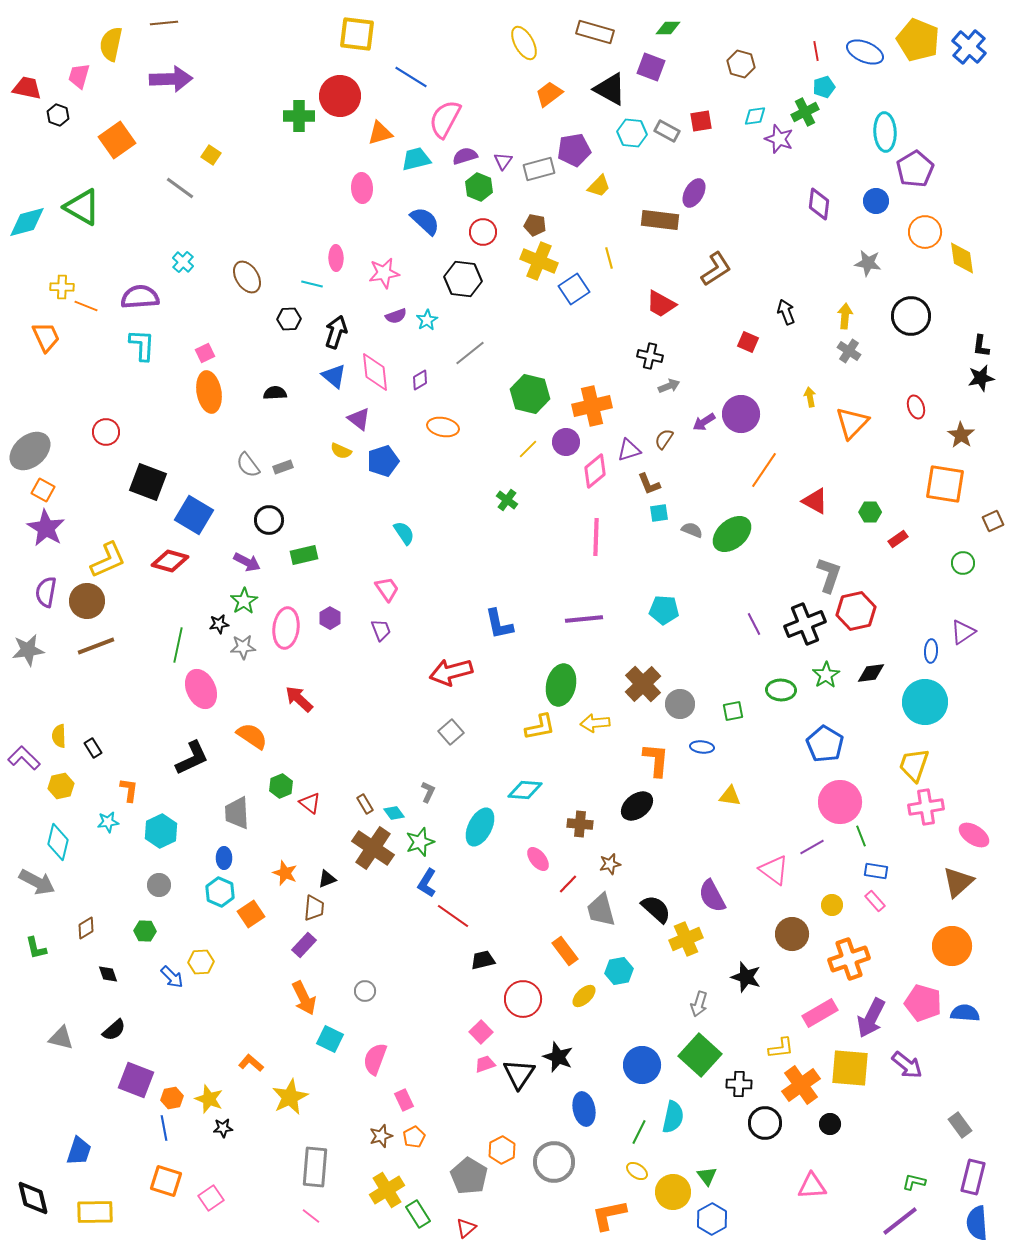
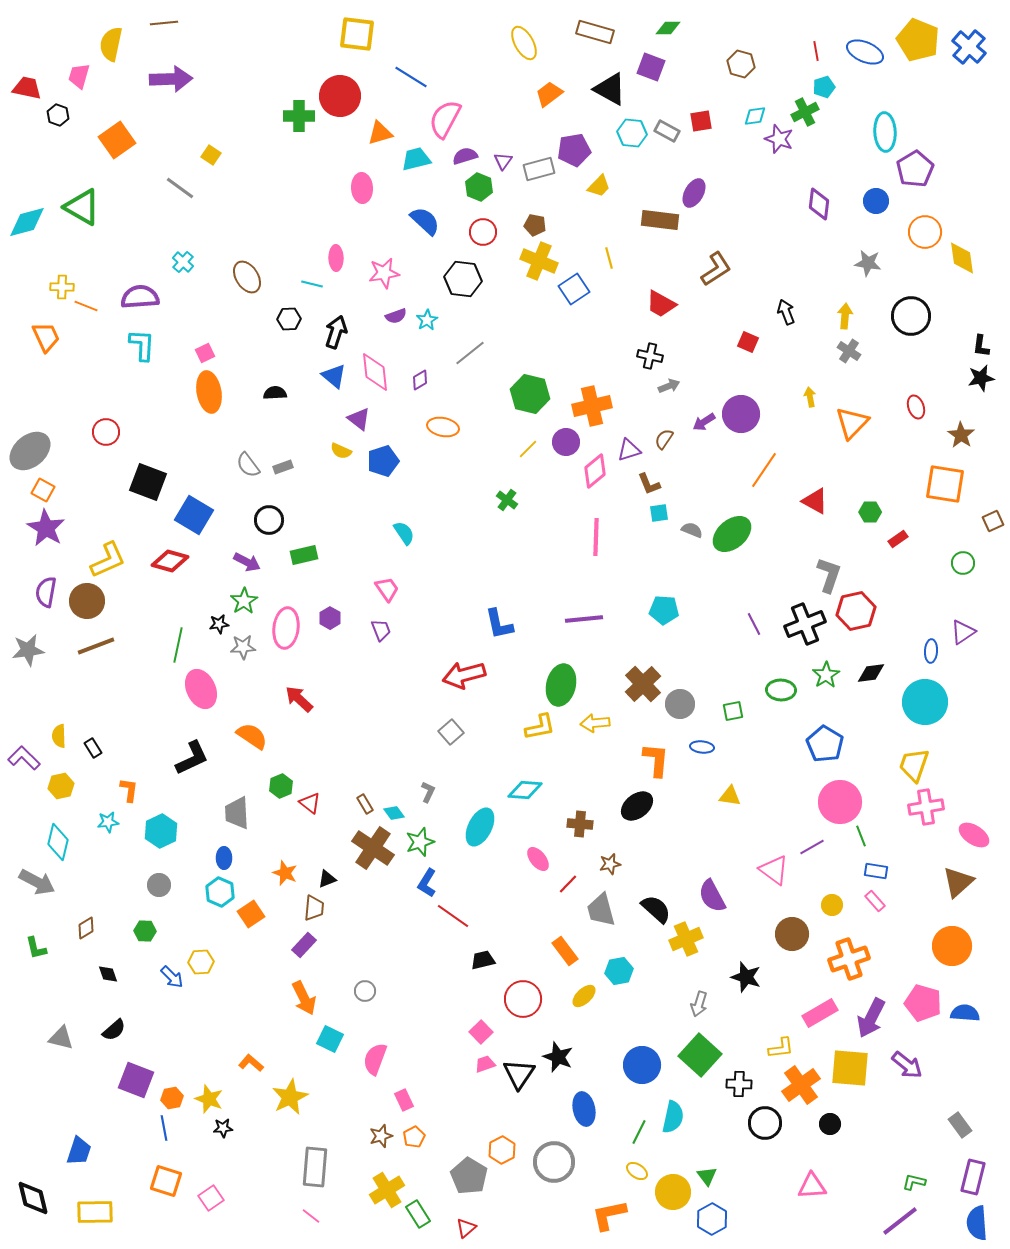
red arrow at (451, 672): moved 13 px right, 3 px down
